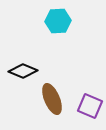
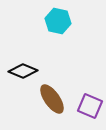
cyan hexagon: rotated 15 degrees clockwise
brown ellipse: rotated 12 degrees counterclockwise
